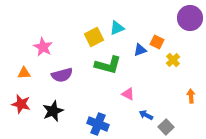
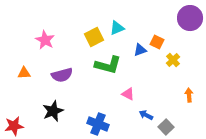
pink star: moved 2 px right, 7 px up
orange arrow: moved 2 px left, 1 px up
red star: moved 7 px left, 22 px down; rotated 24 degrees counterclockwise
